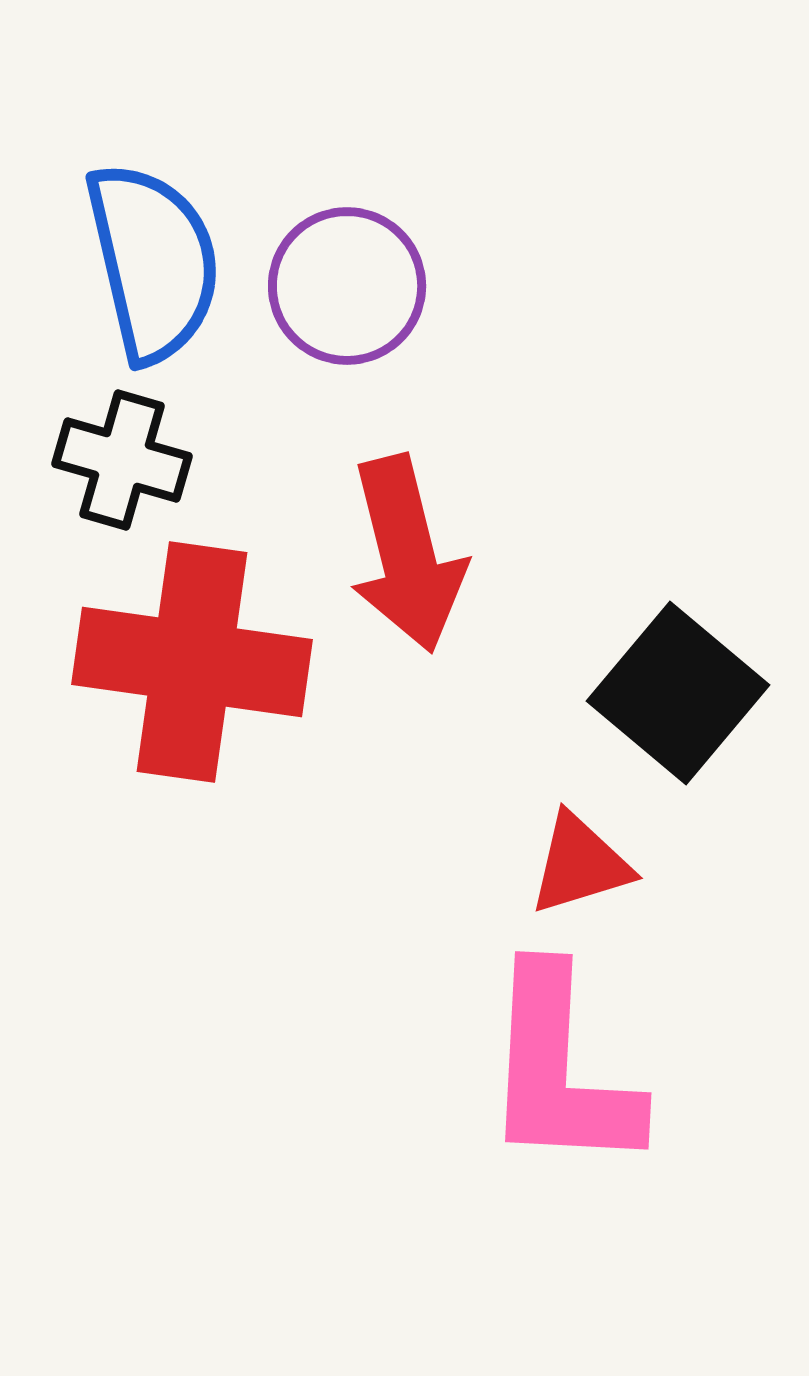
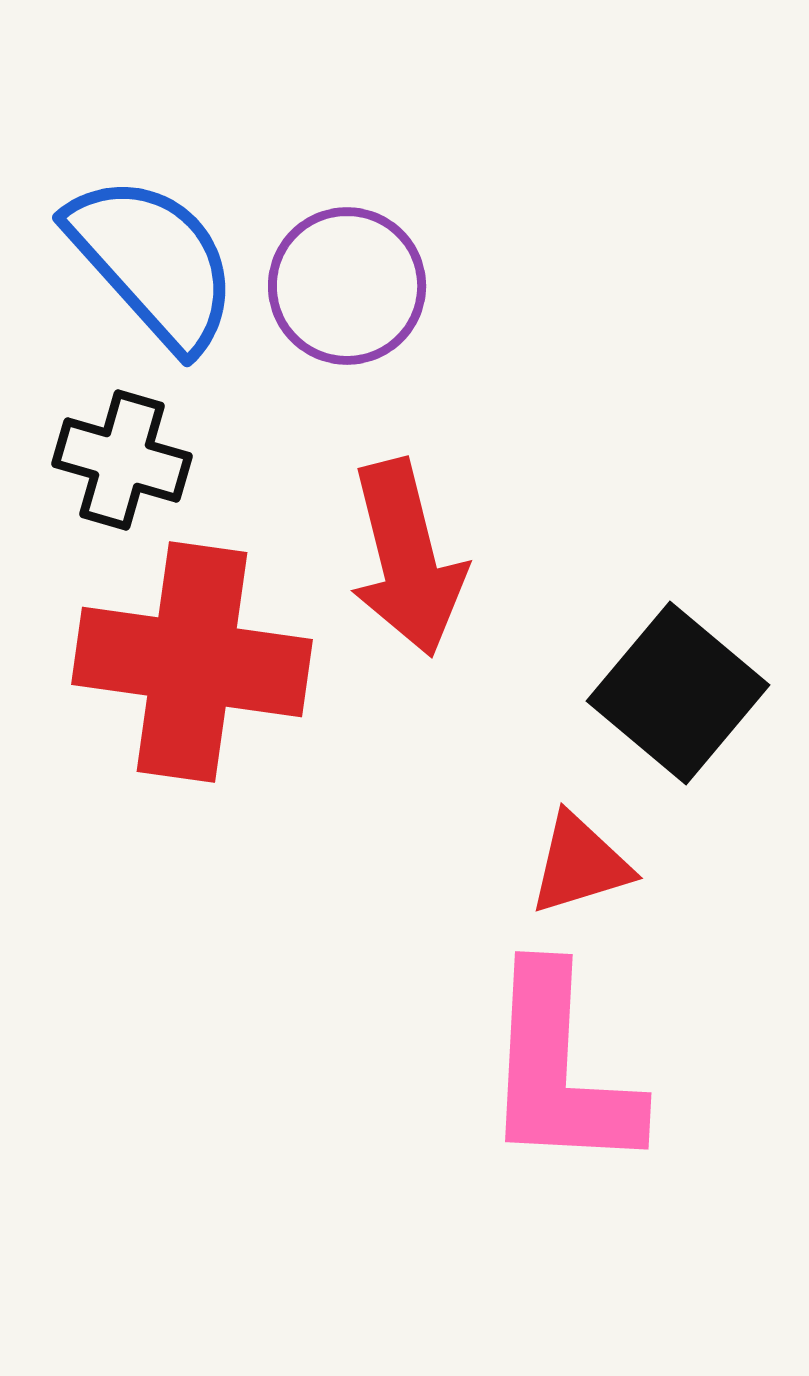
blue semicircle: rotated 29 degrees counterclockwise
red arrow: moved 4 px down
